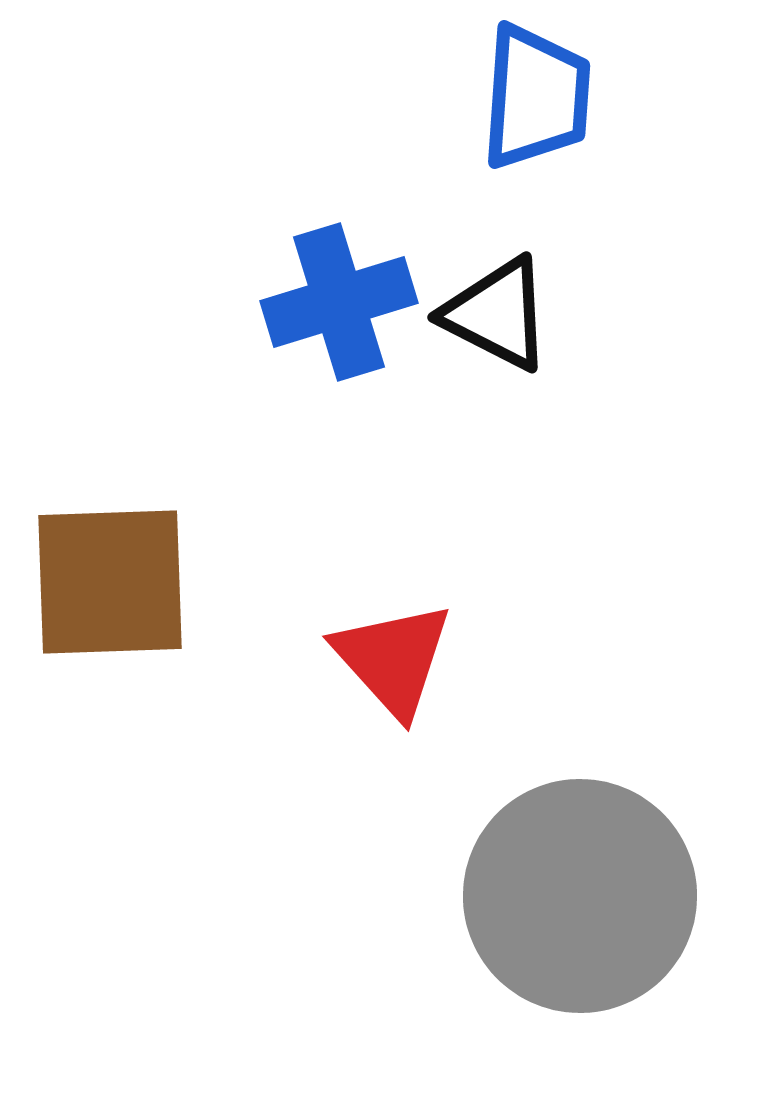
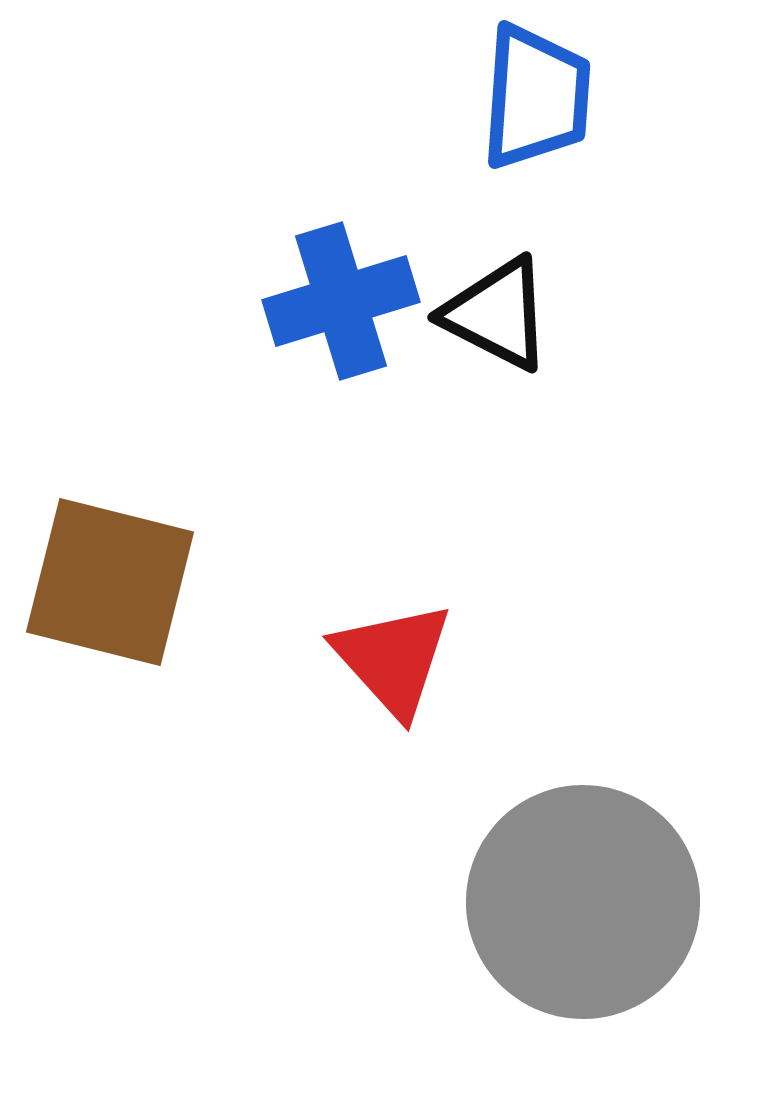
blue cross: moved 2 px right, 1 px up
brown square: rotated 16 degrees clockwise
gray circle: moved 3 px right, 6 px down
